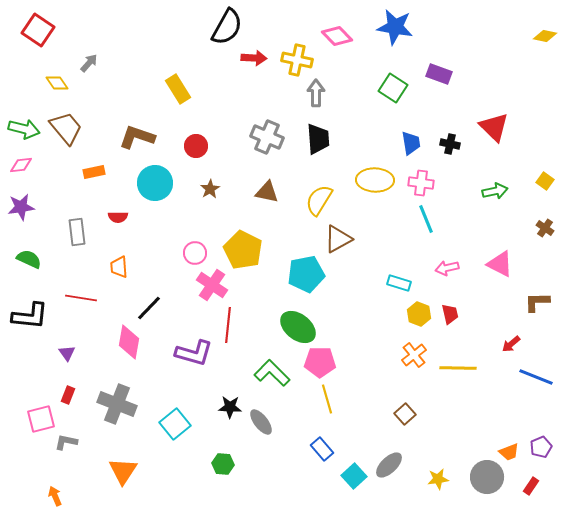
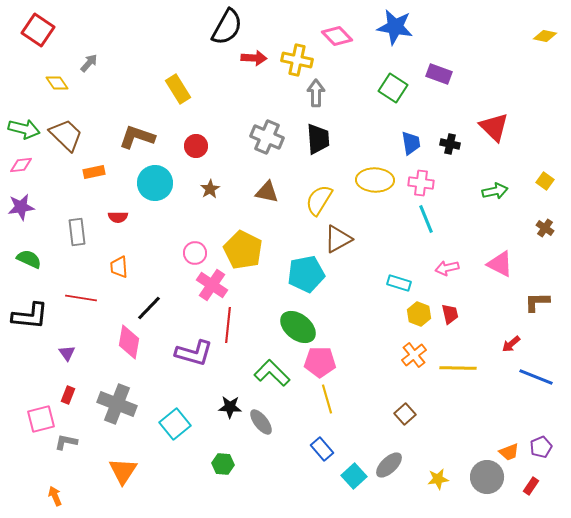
brown trapezoid at (66, 128): moved 7 px down; rotated 6 degrees counterclockwise
